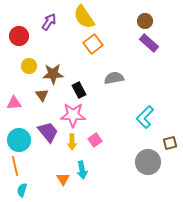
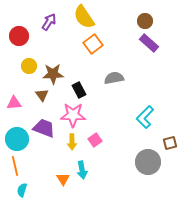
purple trapezoid: moved 4 px left, 4 px up; rotated 30 degrees counterclockwise
cyan circle: moved 2 px left, 1 px up
